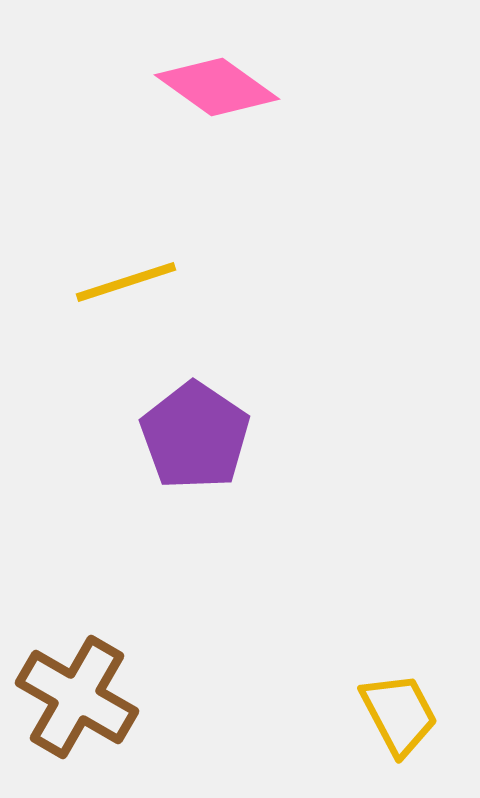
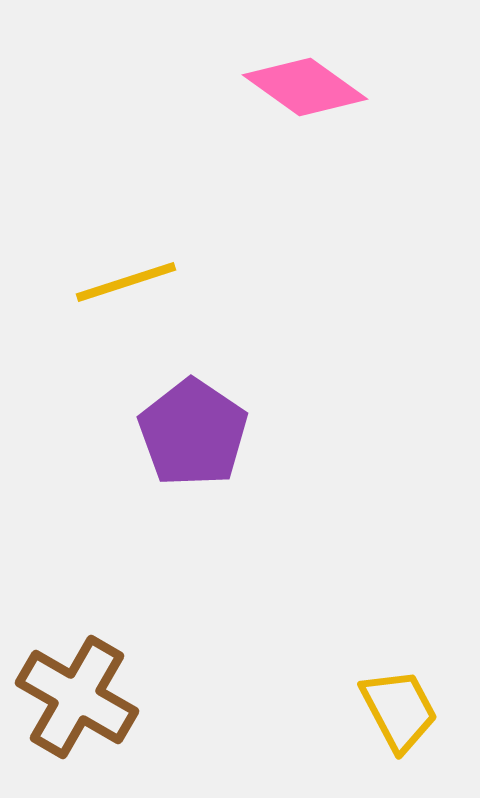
pink diamond: moved 88 px right
purple pentagon: moved 2 px left, 3 px up
yellow trapezoid: moved 4 px up
